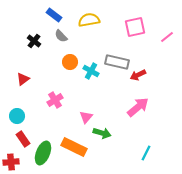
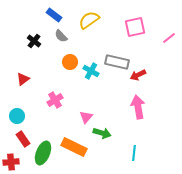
yellow semicircle: rotated 25 degrees counterclockwise
pink line: moved 2 px right, 1 px down
pink arrow: rotated 60 degrees counterclockwise
cyan line: moved 12 px left; rotated 21 degrees counterclockwise
